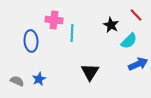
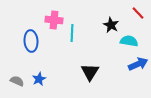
red line: moved 2 px right, 2 px up
cyan semicircle: rotated 126 degrees counterclockwise
